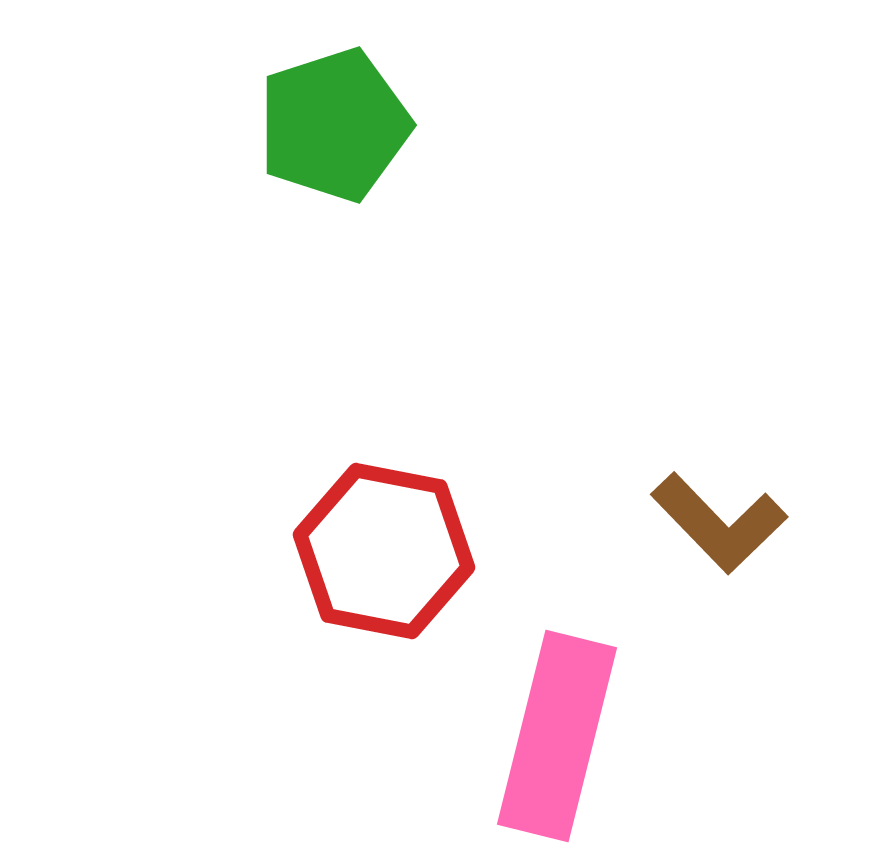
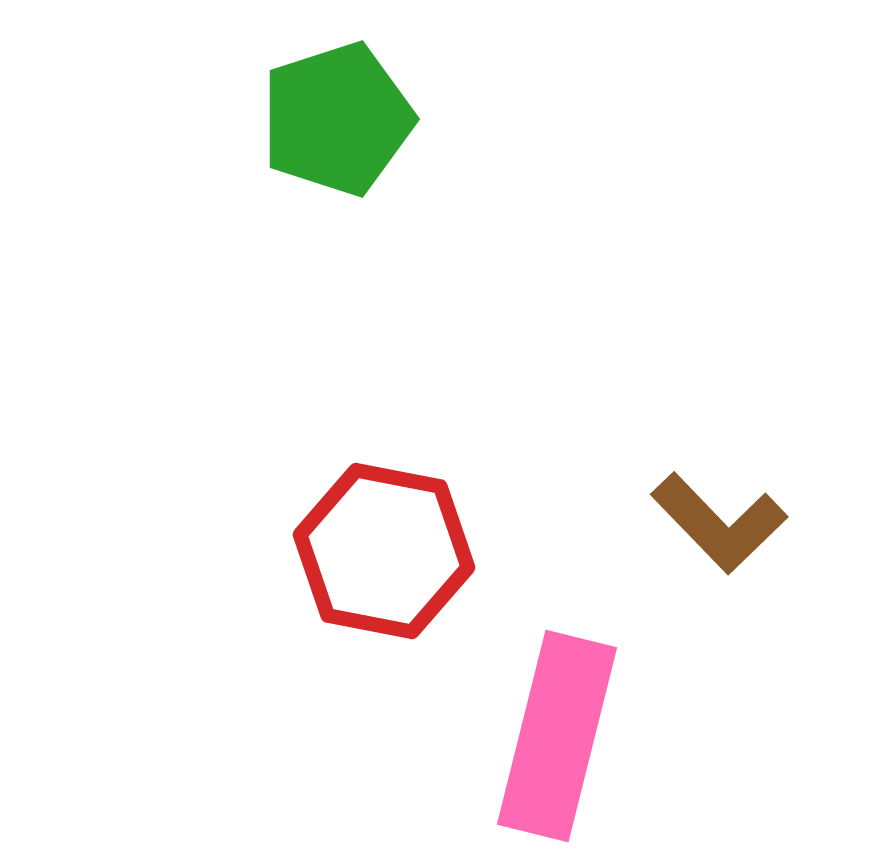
green pentagon: moved 3 px right, 6 px up
